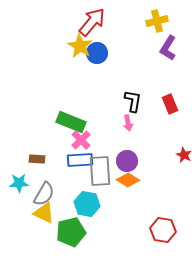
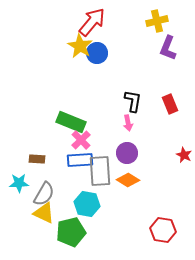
purple L-shape: rotated 10 degrees counterclockwise
purple circle: moved 8 px up
